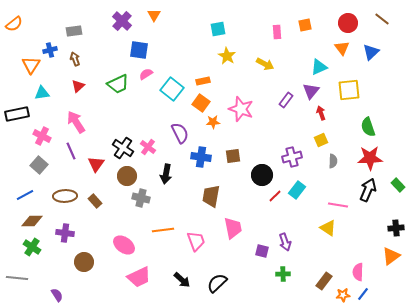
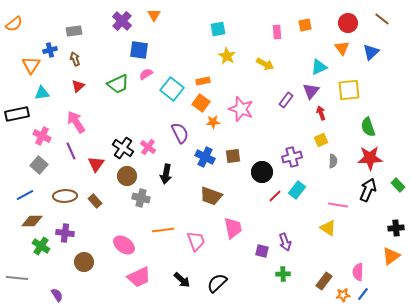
blue cross at (201, 157): moved 4 px right; rotated 18 degrees clockwise
black circle at (262, 175): moved 3 px up
brown trapezoid at (211, 196): rotated 80 degrees counterclockwise
green cross at (32, 247): moved 9 px right, 1 px up
